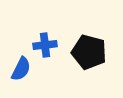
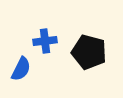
blue cross: moved 4 px up
